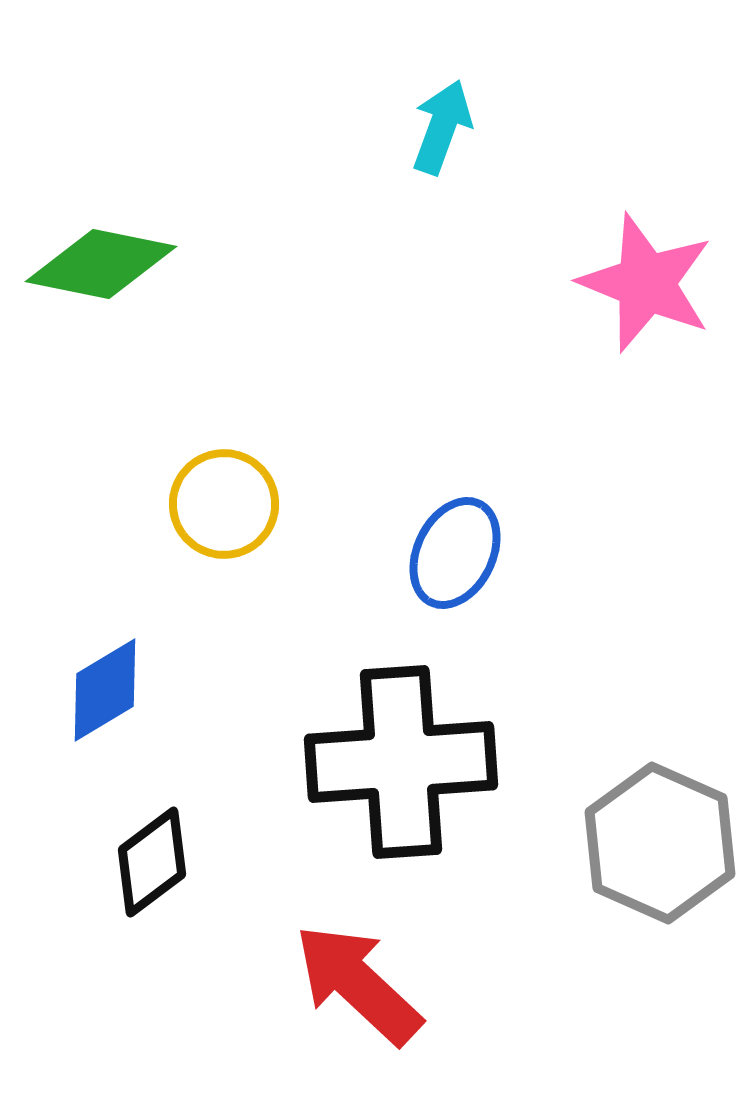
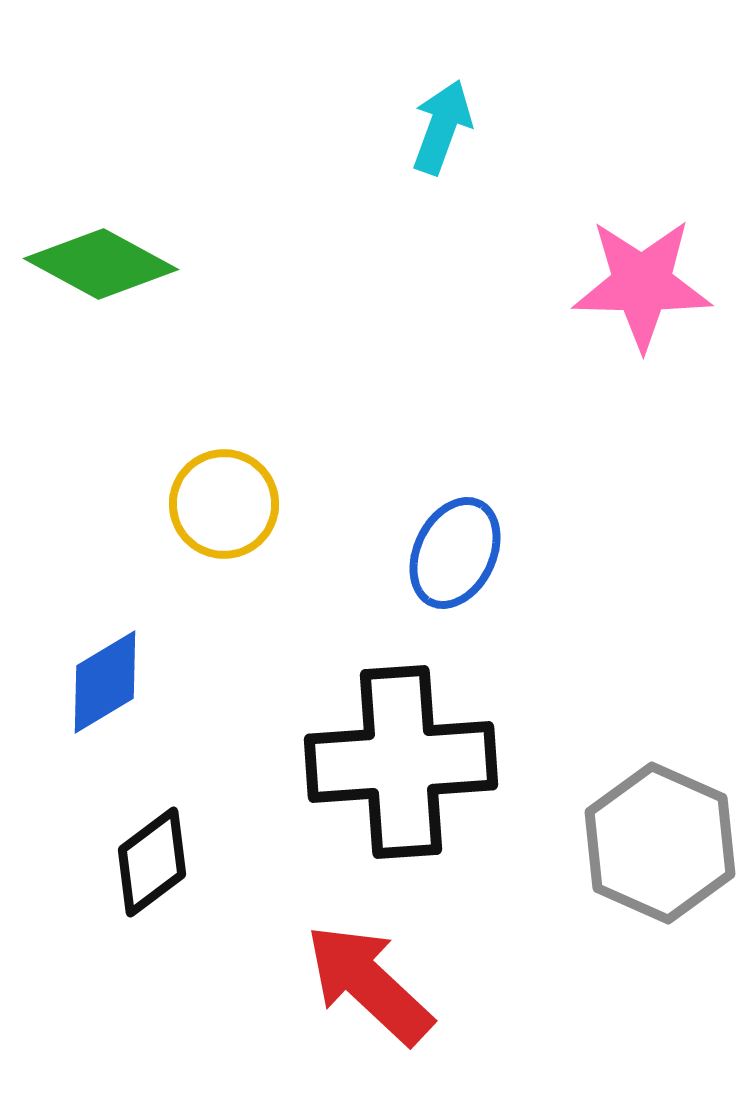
green diamond: rotated 17 degrees clockwise
pink star: moved 4 px left, 1 px down; rotated 21 degrees counterclockwise
blue diamond: moved 8 px up
red arrow: moved 11 px right
